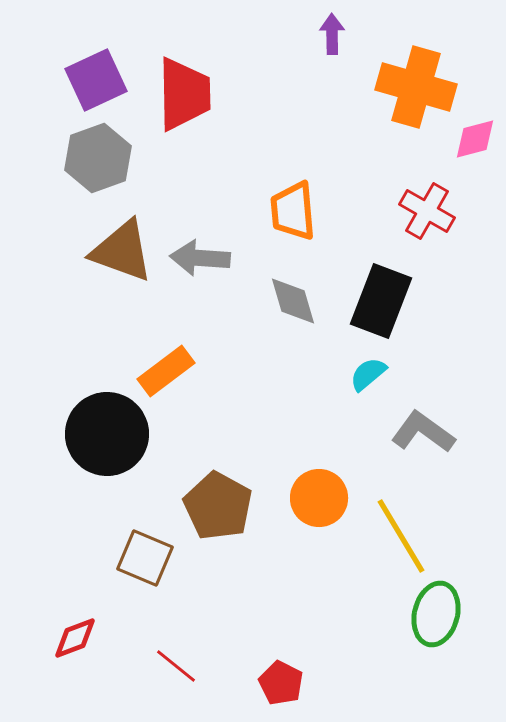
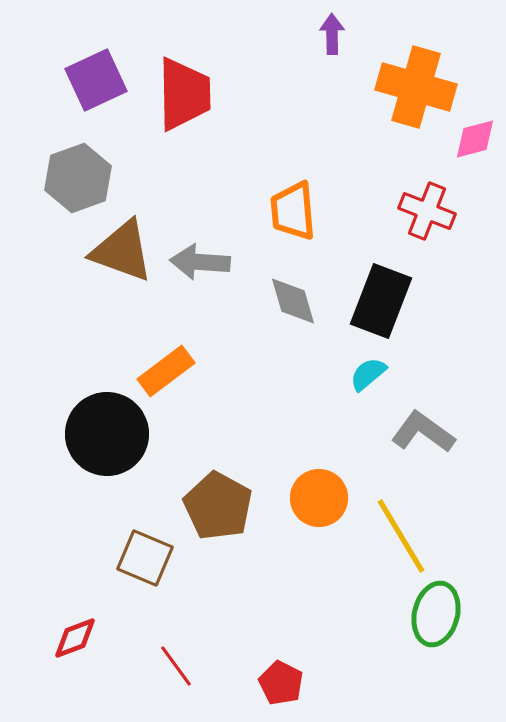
gray hexagon: moved 20 px left, 20 px down
red cross: rotated 8 degrees counterclockwise
gray arrow: moved 4 px down
red line: rotated 15 degrees clockwise
